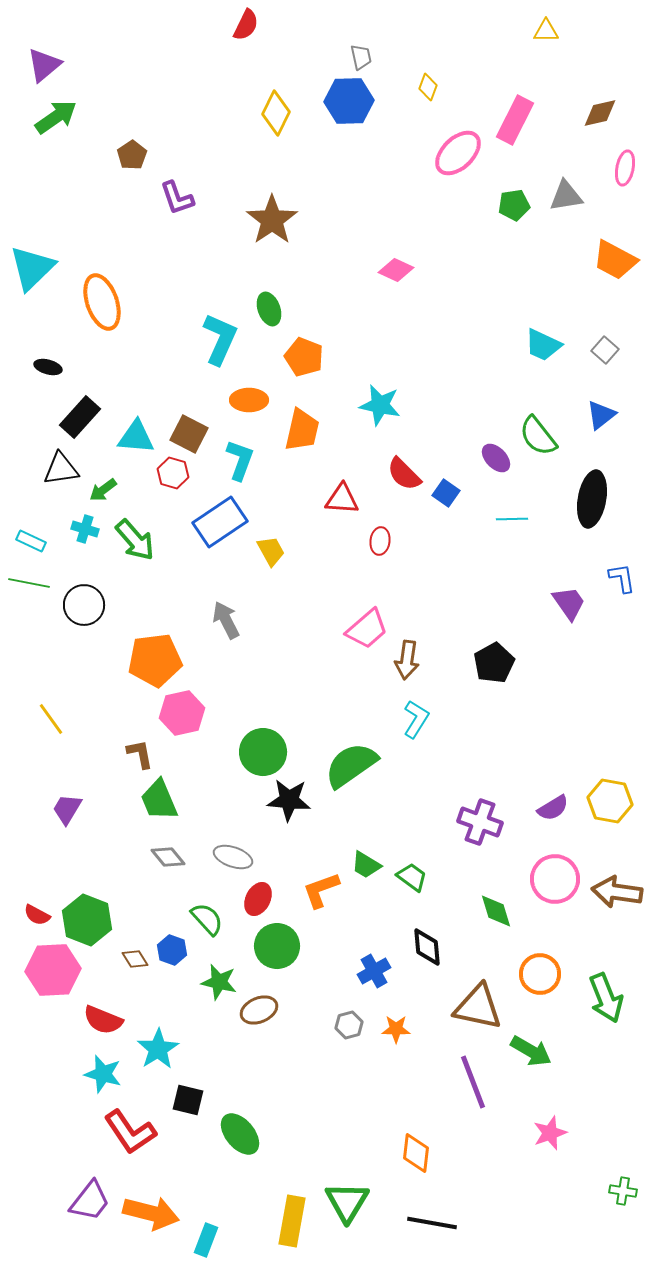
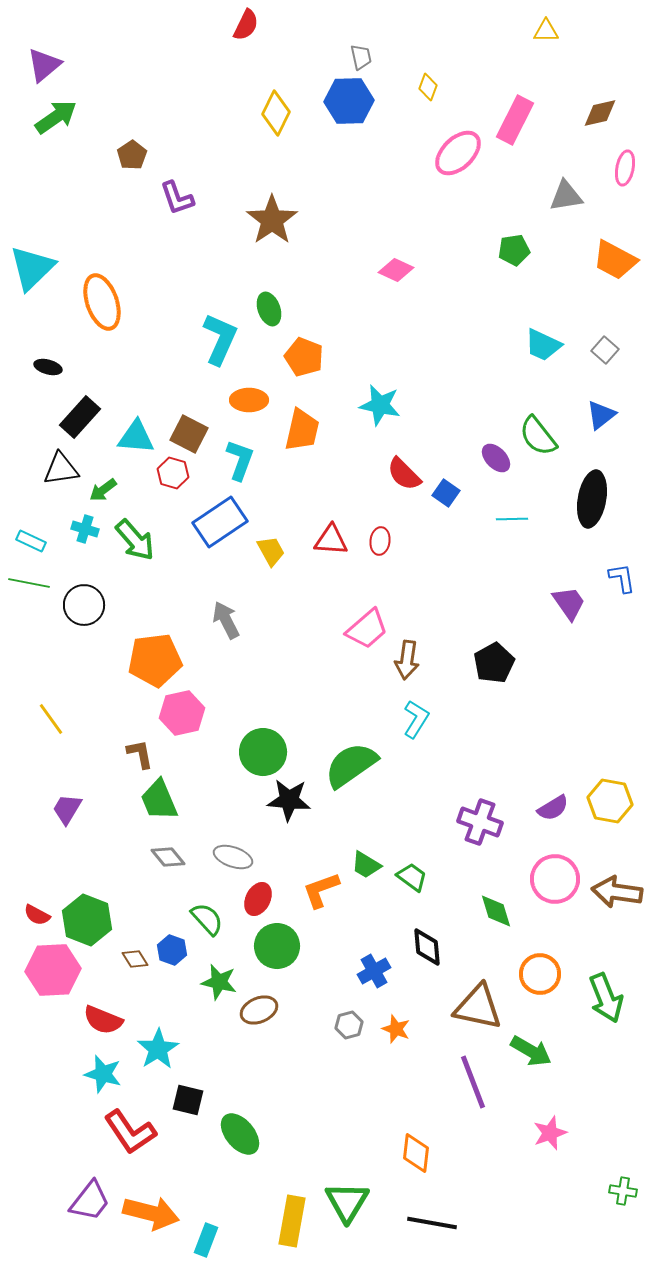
green pentagon at (514, 205): moved 45 px down
red triangle at (342, 499): moved 11 px left, 41 px down
orange star at (396, 1029): rotated 20 degrees clockwise
